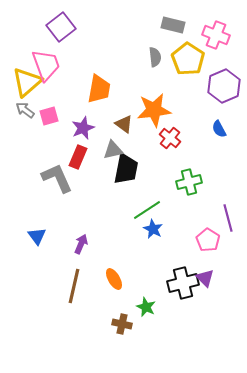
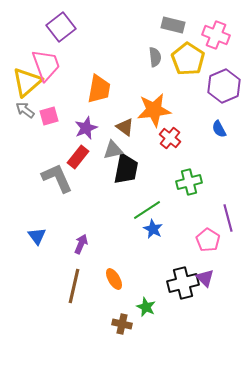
brown triangle: moved 1 px right, 3 px down
purple star: moved 3 px right
red rectangle: rotated 15 degrees clockwise
